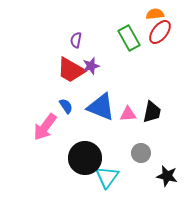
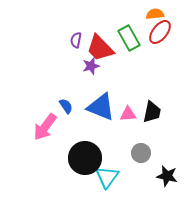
red trapezoid: moved 29 px right, 22 px up; rotated 16 degrees clockwise
